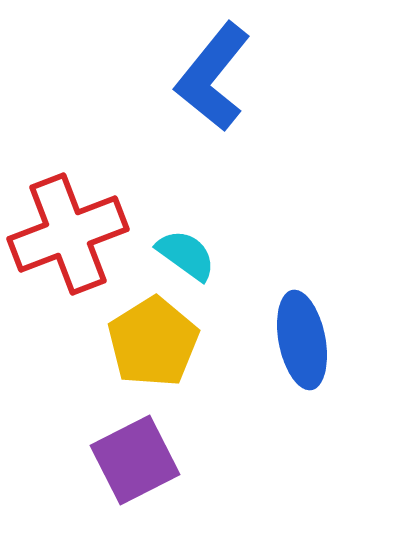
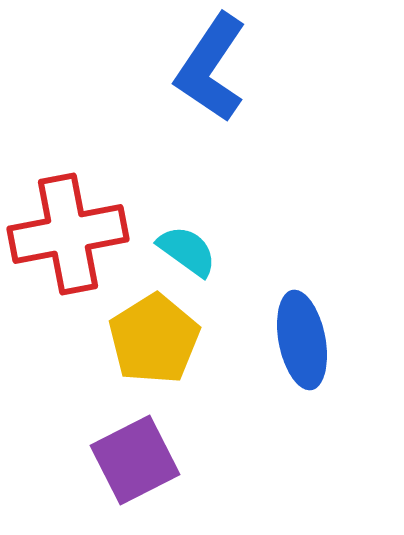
blue L-shape: moved 2 px left, 9 px up; rotated 5 degrees counterclockwise
red cross: rotated 10 degrees clockwise
cyan semicircle: moved 1 px right, 4 px up
yellow pentagon: moved 1 px right, 3 px up
